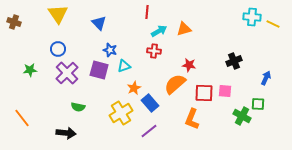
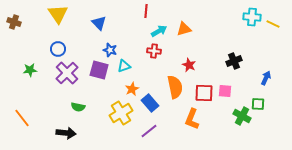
red line: moved 1 px left, 1 px up
red star: rotated 16 degrees clockwise
orange semicircle: moved 3 px down; rotated 120 degrees clockwise
orange star: moved 2 px left, 1 px down
